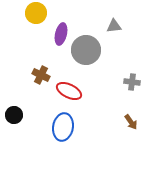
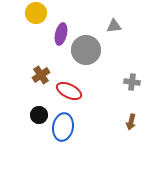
brown cross: rotated 30 degrees clockwise
black circle: moved 25 px right
brown arrow: rotated 49 degrees clockwise
